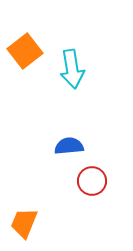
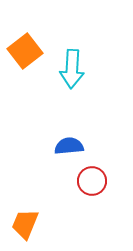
cyan arrow: rotated 12 degrees clockwise
orange trapezoid: moved 1 px right, 1 px down
